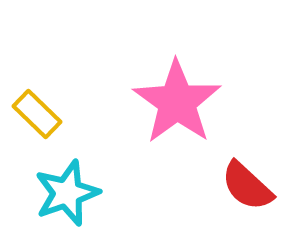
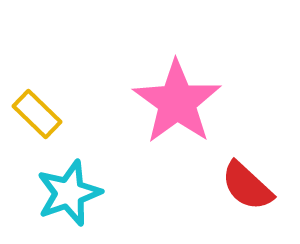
cyan star: moved 2 px right
